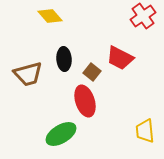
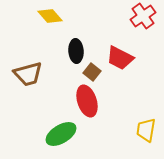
black ellipse: moved 12 px right, 8 px up
red ellipse: moved 2 px right
yellow trapezoid: moved 1 px right, 1 px up; rotated 15 degrees clockwise
